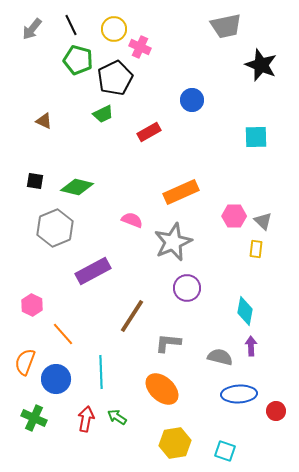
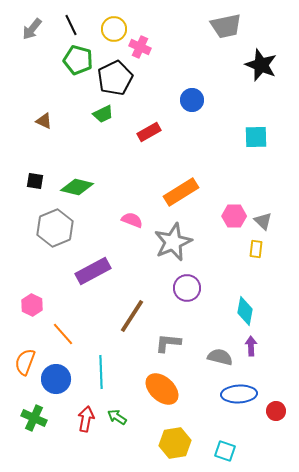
orange rectangle at (181, 192): rotated 8 degrees counterclockwise
